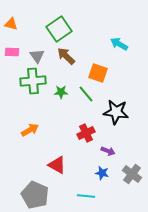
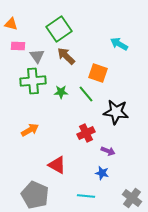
pink rectangle: moved 6 px right, 6 px up
gray cross: moved 24 px down
